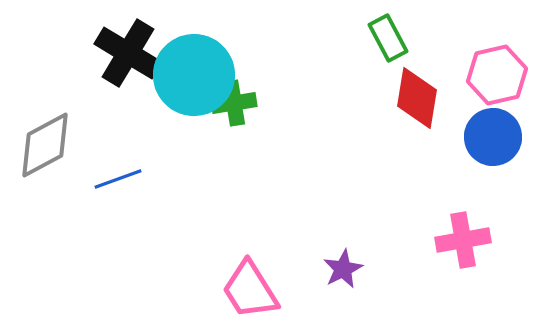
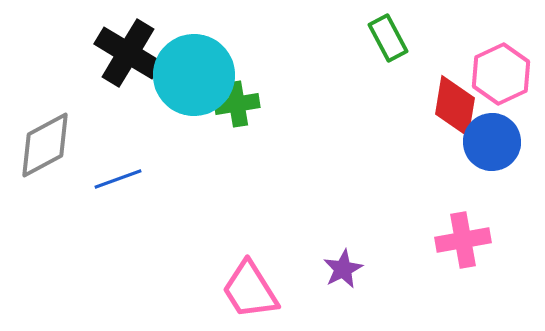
pink hexagon: moved 4 px right, 1 px up; rotated 12 degrees counterclockwise
red diamond: moved 38 px right, 8 px down
green cross: moved 3 px right, 1 px down
blue circle: moved 1 px left, 5 px down
